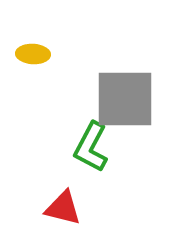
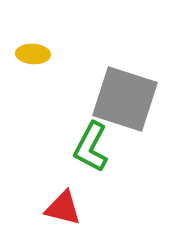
gray square: rotated 18 degrees clockwise
